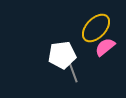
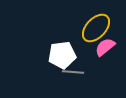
gray line: rotated 65 degrees counterclockwise
